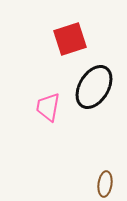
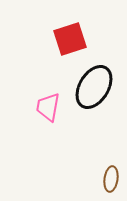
brown ellipse: moved 6 px right, 5 px up
